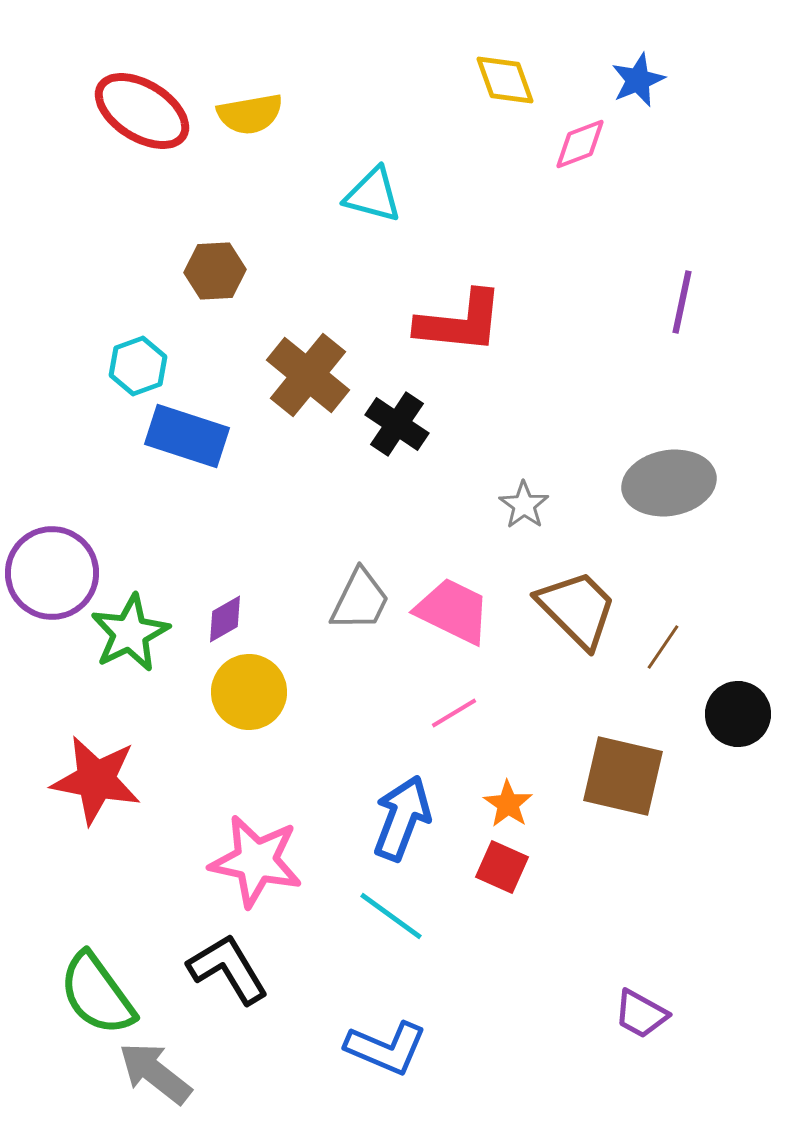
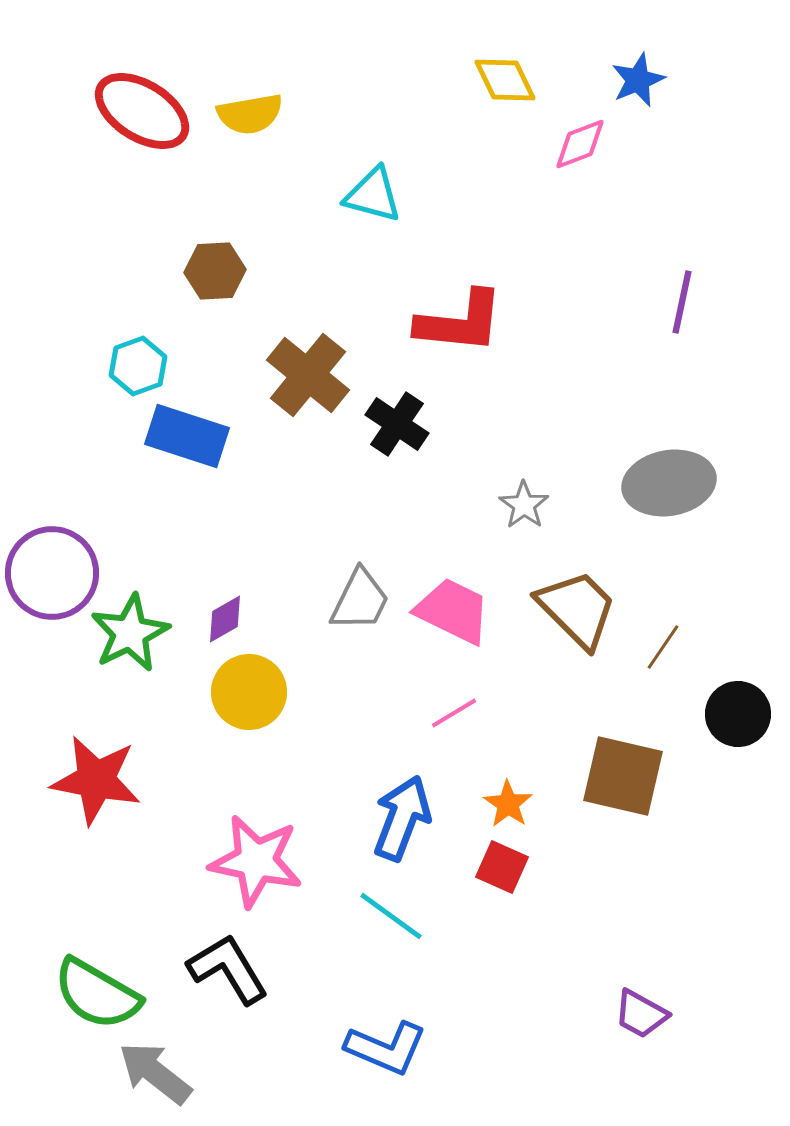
yellow diamond: rotated 6 degrees counterclockwise
green semicircle: rotated 24 degrees counterclockwise
